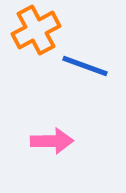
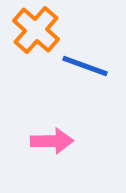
orange cross: rotated 21 degrees counterclockwise
